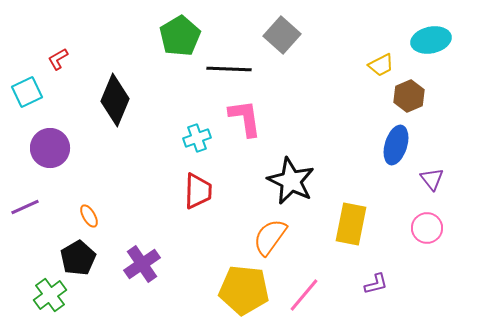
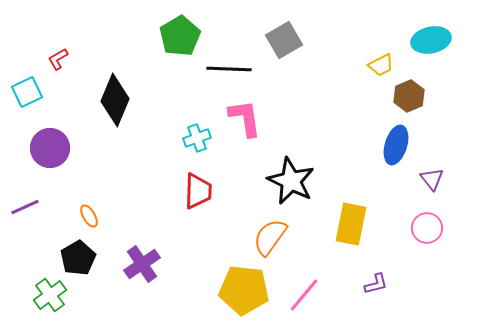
gray square: moved 2 px right, 5 px down; rotated 18 degrees clockwise
